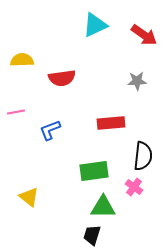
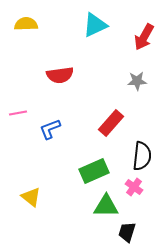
red arrow: moved 2 px down; rotated 84 degrees clockwise
yellow semicircle: moved 4 px right, 36 px up
red semicircle: moved 2 px left, 3 px up
pink line: moved 2 px right, 1 px down
red rectangle: rotated 44 degrees counterclockwise
blue L-shape: moved 1 px up
black semicircle: moved 1 px left
green rectangle: rotated 16 degrees counterclockwise
yellow triangle: moved 2 px right
green triangle: moved 3 px right, 1 px up
black trapezoid: moved 35 px right, 3 px up
